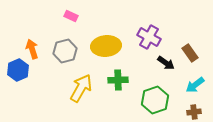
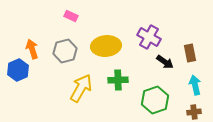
brown rectangle: rotated 24 degrees clockwise
black arrow: moved 1 px left, 1 px up
cyan arrow: rotated 114 degrees clockwise
